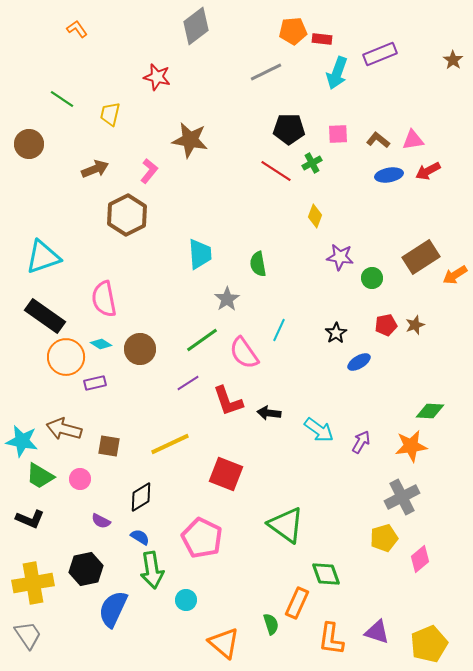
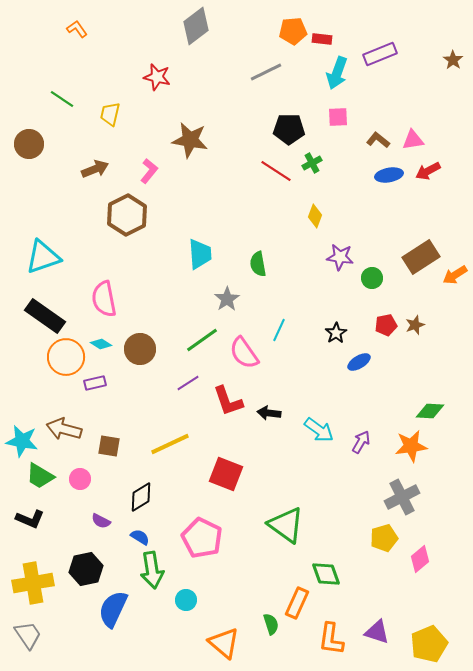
pink square at (338, 134): moved 17 px up
